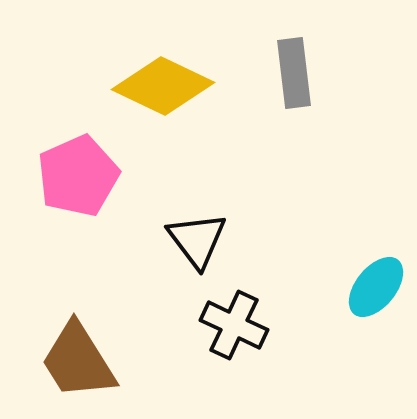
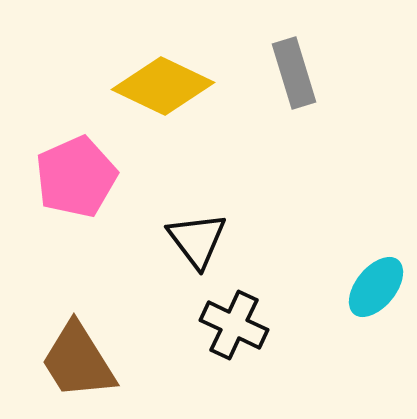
gray rectangle: rotated 10 degrees counterclockwise
pink pentagon: moved 2 px left, 1 px down
